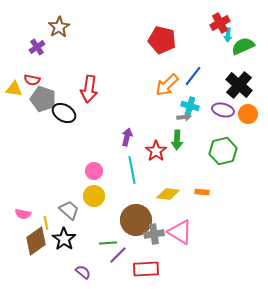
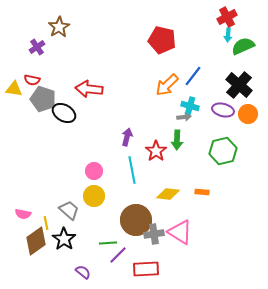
red cross: moved 7 px right, 6 px up
red arrow: rotated 88 degrees clockwise
